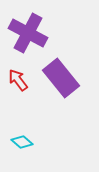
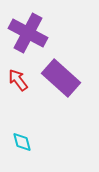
purple rectangle: rotated 9 degrees counterclockwise
cyan diamond: rotated 35 degrees clockwise
